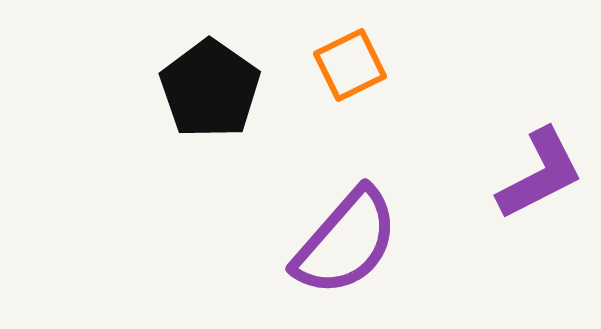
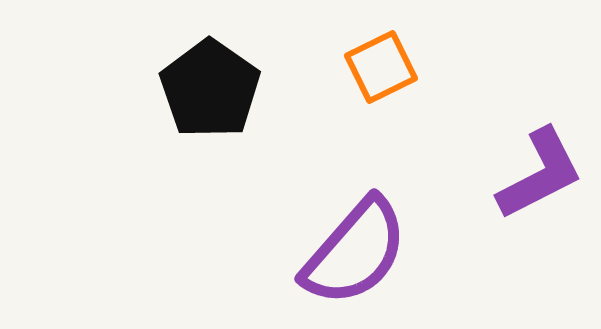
orange square: moved 31 px right, 2 px down
purple semicircle: moved 9 px right, 10 px down
